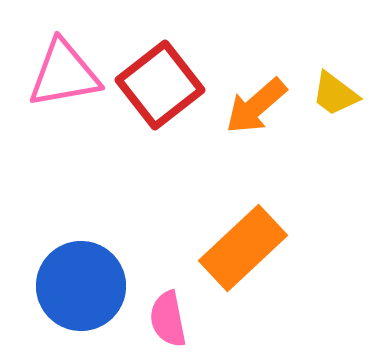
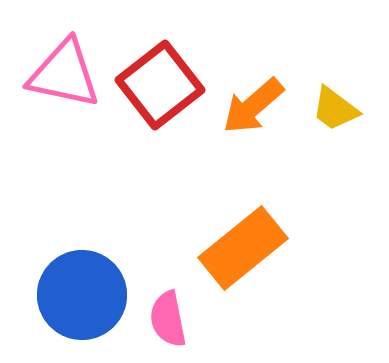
pink triangle: rotated 22 degrees clockwise
yellow trapezoid: moved 15 px down
orange arrow: moved 3 px left
orange rectangle: rotated 4 degrees clockwise
blue circle: moved 1 px right, 9 px down
